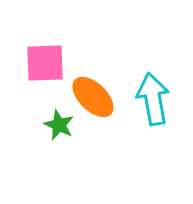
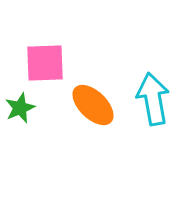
orange ellipse: moved 8 px down
green star: moved 39 px left, 17 px up; rotated 24 degrees clockwise
